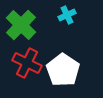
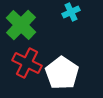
cyan cross: moved 4 px right, 3 px up
white pentagon: moved 1 px left, 3 px down
